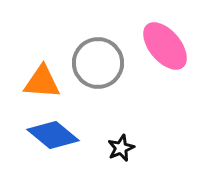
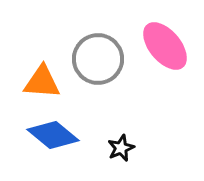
gray circle: moved 4 px up
